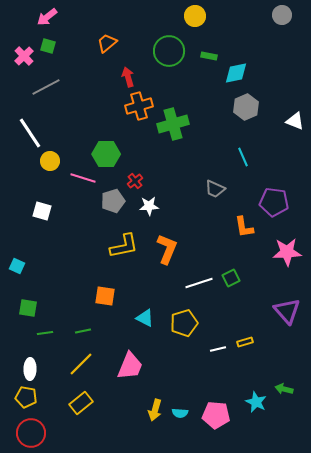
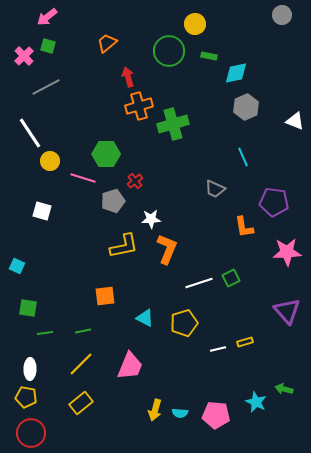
yellow circle at (195, 16): moved 8 px down
white star at (149, 206): moved 2 px right, 13 px down
orange square at (105, 296): rotated 15 degrees counterclockwise
